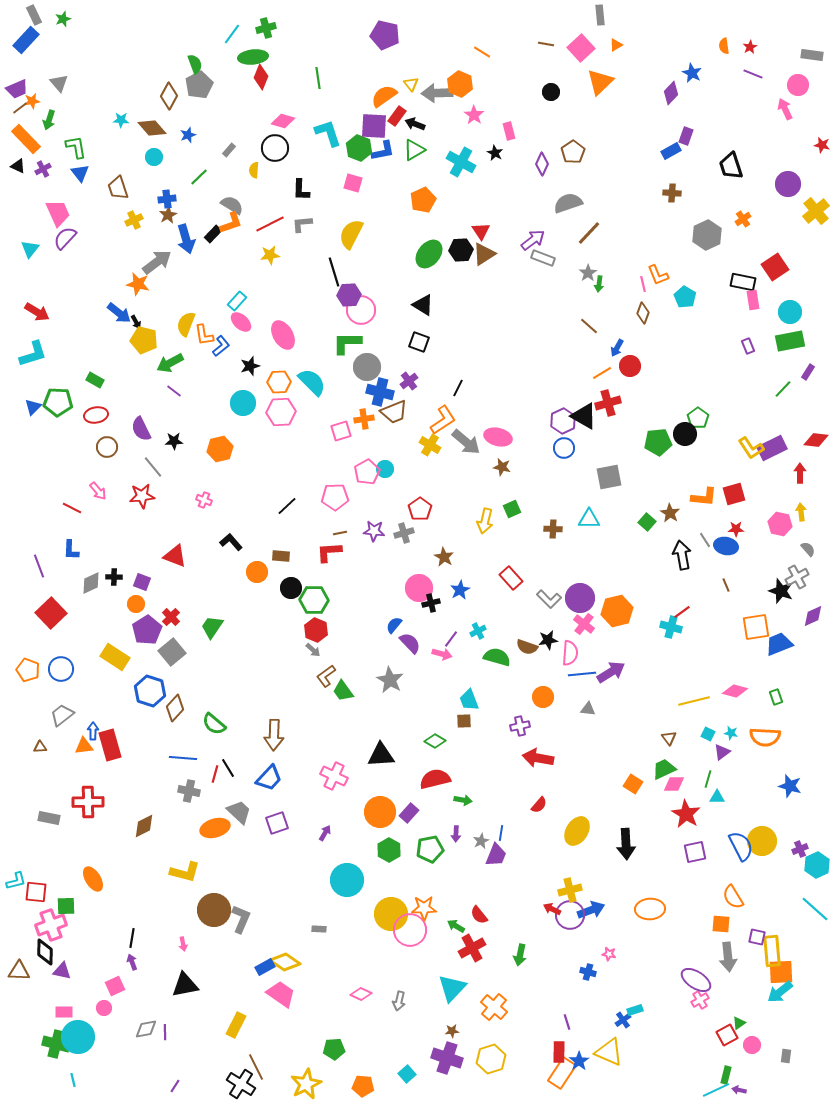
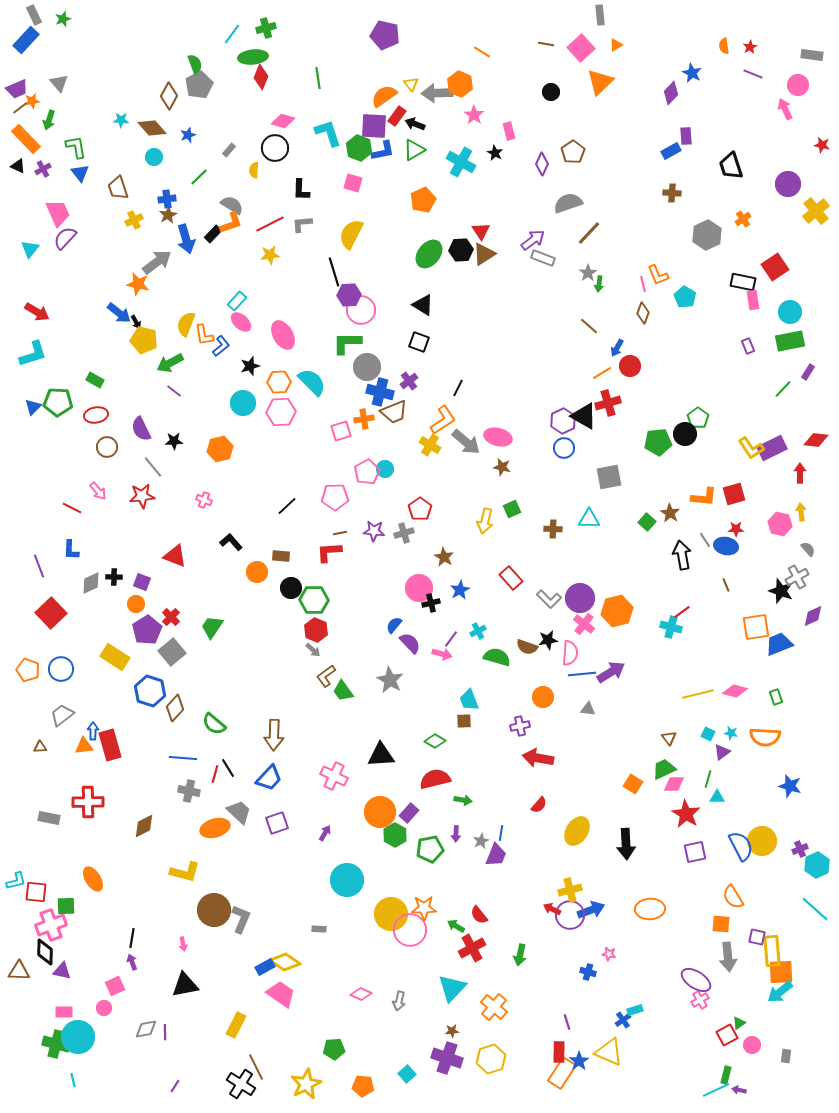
purple rectangle at (686, 136): rotated 24 degrees counterclockwise
yellow line at (694, 701): moved 4 px right, 7 px up
green hexagon at (389, 850): moved 6 px right, 15 px up
